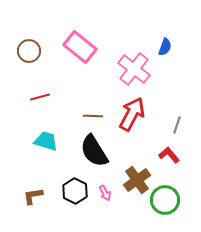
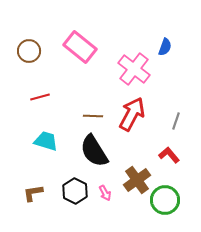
gray line: moved 1 px left, 4 px up
brown L-shape: moved 3 px up
